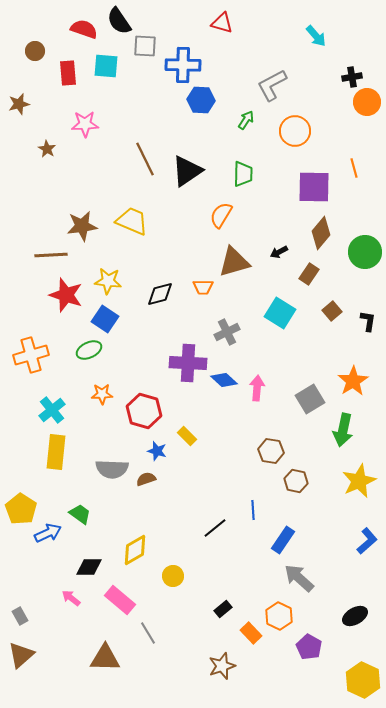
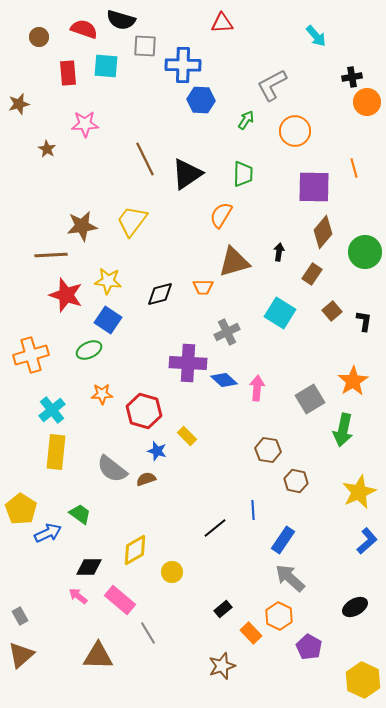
black semicircle at (119, 21): moved 2 px right, 1 px up; rotated 40 degrees counterclockwise
red triangle at (222, 23): rotated 20 degrees counterclockwise
brown circle at (35, 51): moved 4 px right, 14 px up
black triangle at (187, 171): moved 3 px down
yellow trapezoid at (132, 221): rotated 76 degrees counterclockwise
brown diamond at (321, 233): moved 2 px right, 1 px up
black arrow at (279, 252): rotated 126 degrees clockwise
brown rectangle at (309, 274): moved 3 px right
blue square at (105, 319): moved 3 px right, 1 px down
black L-shape at (368, 321): moved 4 px left
brown hexagon at (271, 451): moved 3 px left, 1 px up
gray semicircle at (112, 469): rotated 36 degrees clockwise
yellow star at (359, 481): moved 11 px down
yellow circle at (173, 576): moved 1 px left, 4 px up
gray arrow at (299, 578): moved 9 px left
pink arrow at (71, 598): moved 7 px right, 2 px up
black ellipse at (355, 616): moved 9 px up
brown triangle at (105, 658): moved 7 px left, 2 px up
